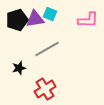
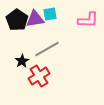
cyan square: rotated 32 degrees counterclockwise
black pentagon: rotated 20 degrees counterclockwise
black star: moved 3 px right, 7 px up; rotated 16 degrees counterclockwise
red cross: moved 6 px left, 13 px up
